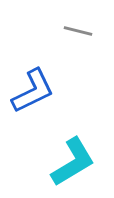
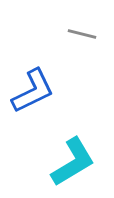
gray line: moved 4 px right, 3 px down
